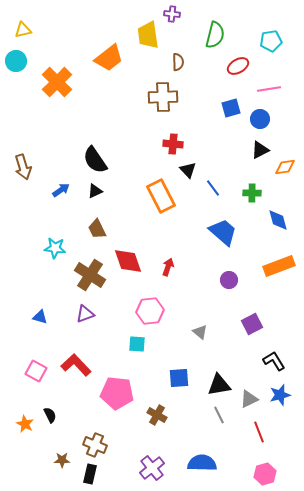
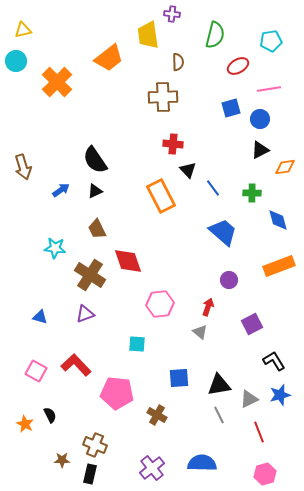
red arrow at (168, 267): moved 40 px right, 40 px down
pink hexagon at (150, 311): moved 10 px right, 7 px up
